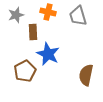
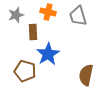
blue star: rotated 15 degrees clockwise
brown pentagon: rotated 30 degrees counterclockwise
